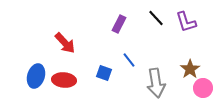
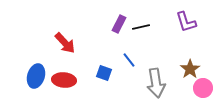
black line: moved 15 px left, 9 px down; rotated 60 degrees counterclockwise
